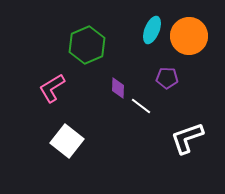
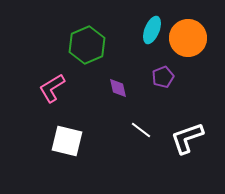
orange circle: moved 1 px left, 2 px down
purple pentagon: moved 4 px left, 1 px up; rotated 25 degrees counterclockwise
purple diamond: rotated 15 degrees counterclockwise
white line: moved 24 px down
white square: rotated 24 degrees counterclockwise
